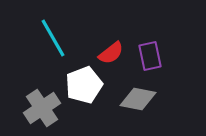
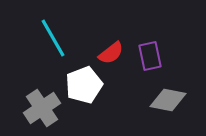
gray diamond: moved 30 px right, 1 px down
